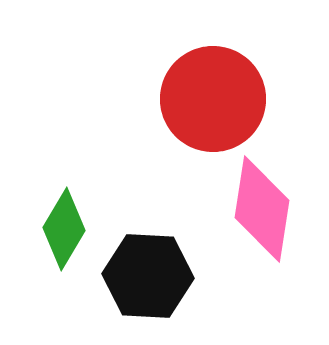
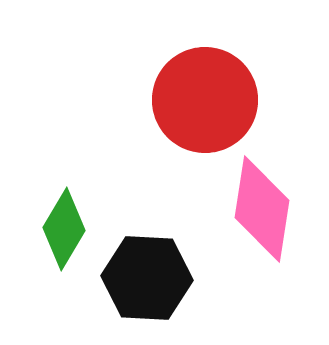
red circle: moved 8 px left, 1 px down
black hexagon: moved 1 px left, 2 px down
